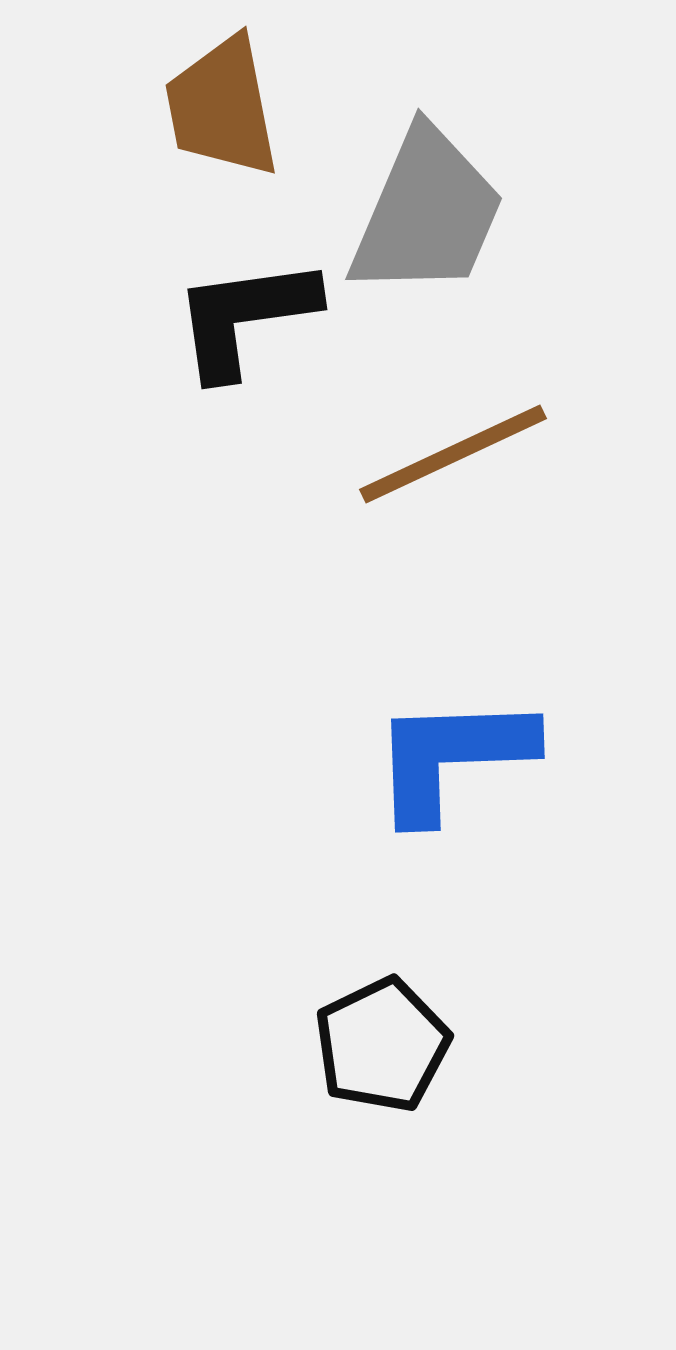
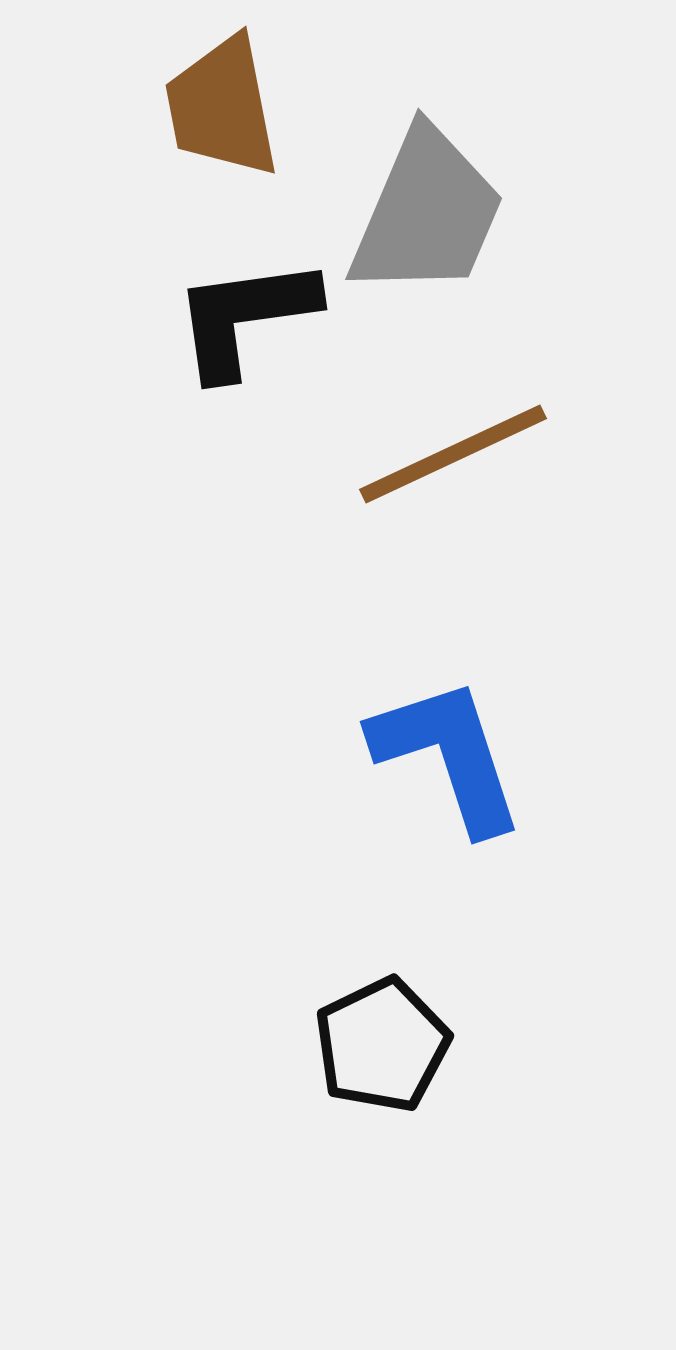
blue L-shape: moved 4 px left, 2 px up; rotated 74 degrees clockwise
